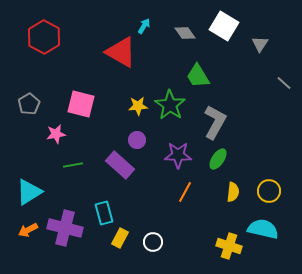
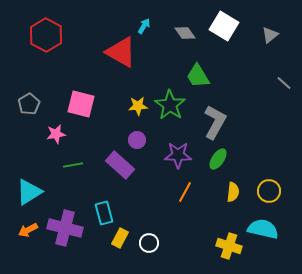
red hexagon: moved 2 px right, 2 px up
gray triangle: moved 10 px right, 9 px up; rotated 18 degrees clockwise
white circle: moved 4 px left, 1 px down
